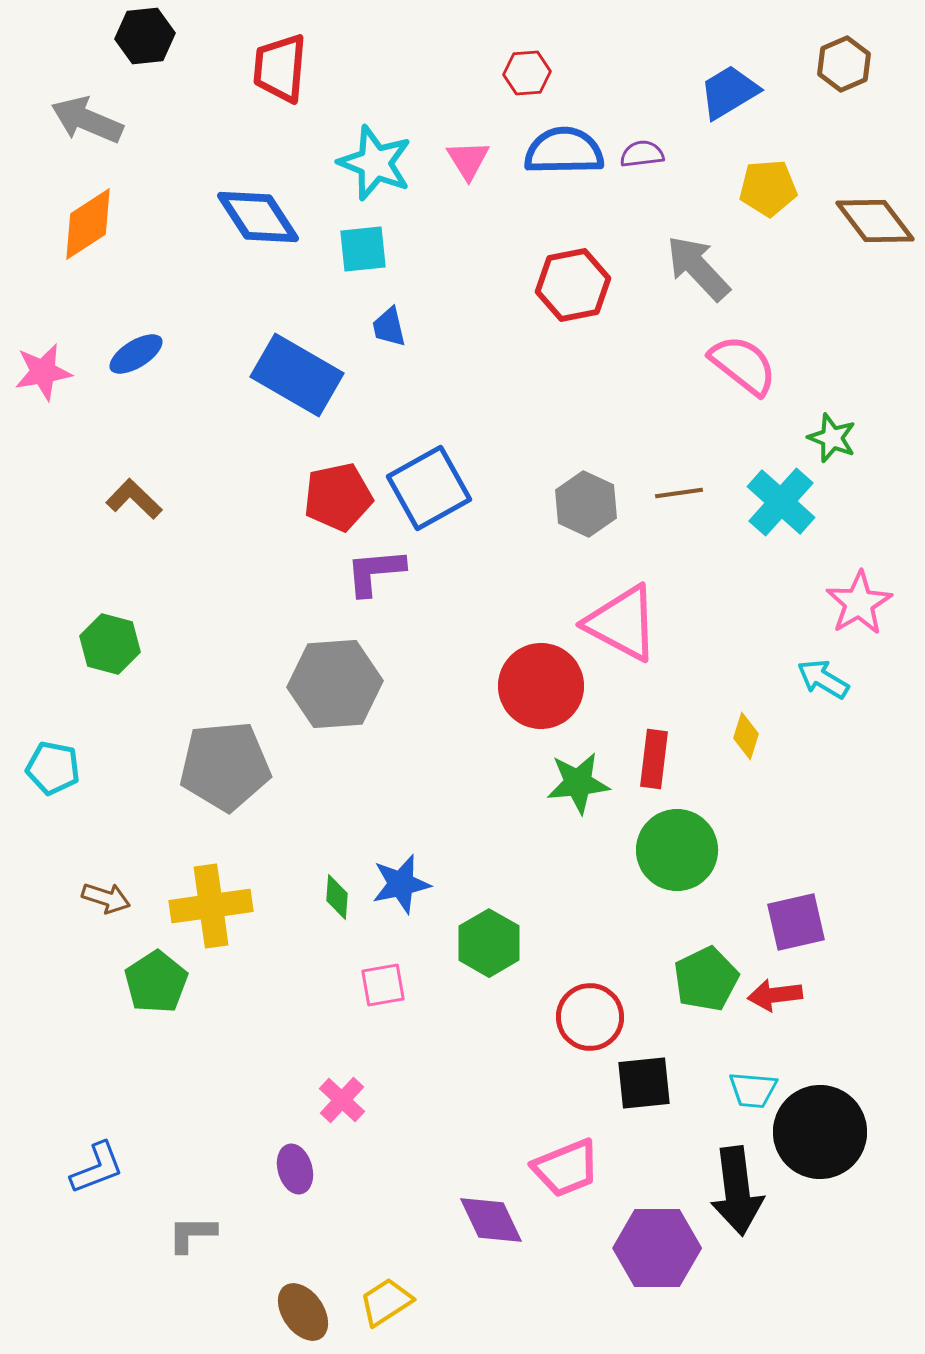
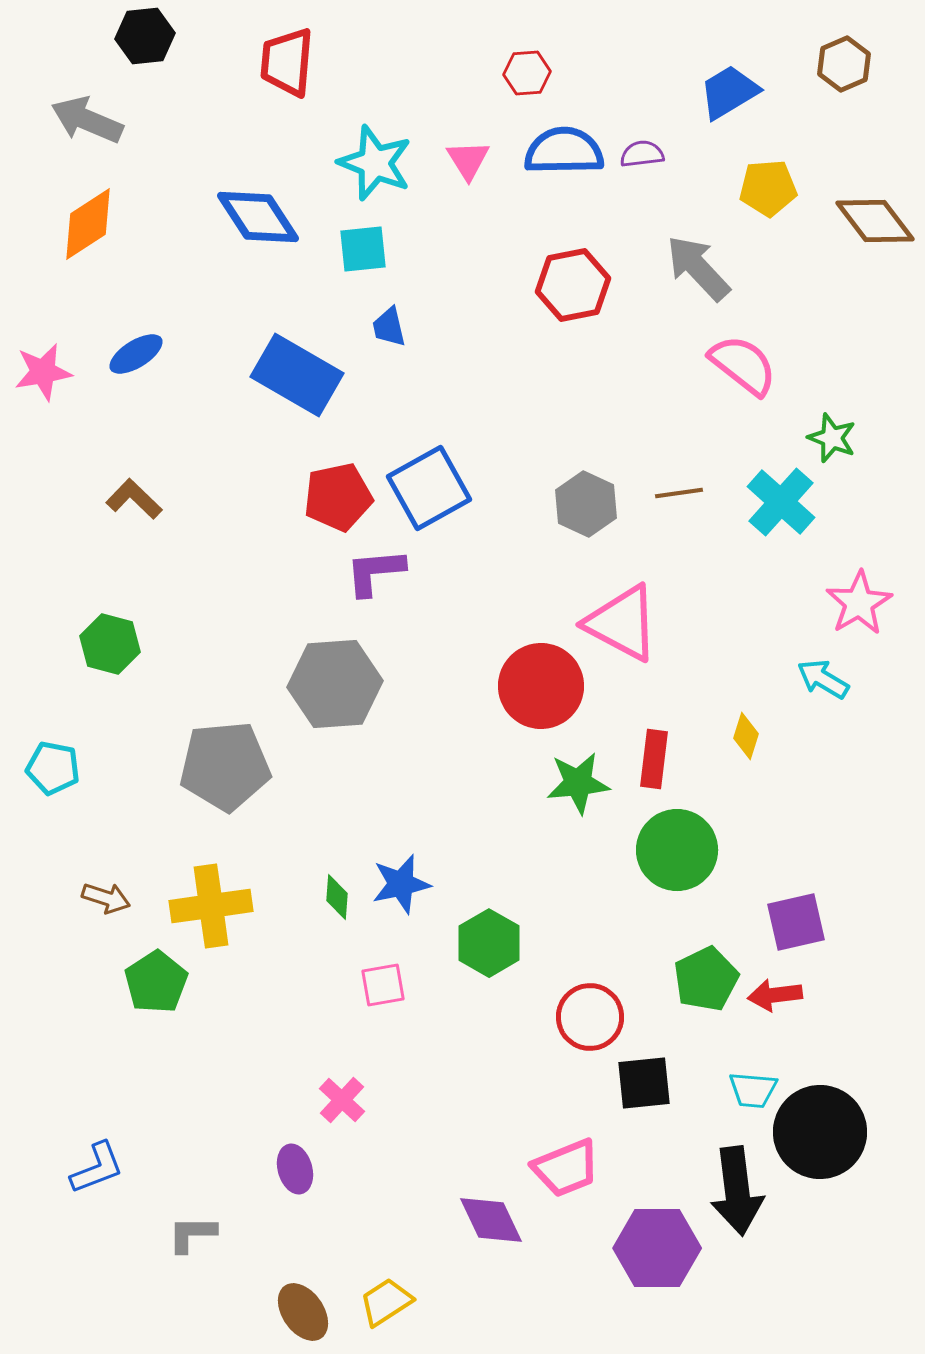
red trapezoid at (280, 68): moved 7 px right, 6 px up
